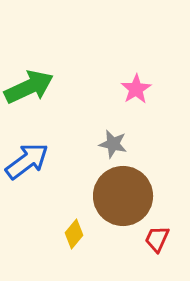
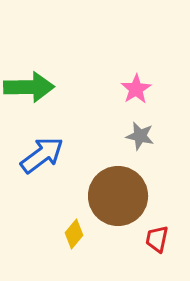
green arrow: rotated 24 degrees clockwise
gray star: moved 27 px right, 8 px up
blue arrow: moved 15 px right, 6 px up
brown circle: moved 5 px left
red trapezoid: rotated 12 degrees counterclockwise
